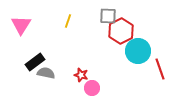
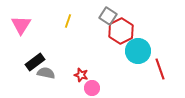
gray square: rotated 30 degrees clockwise
